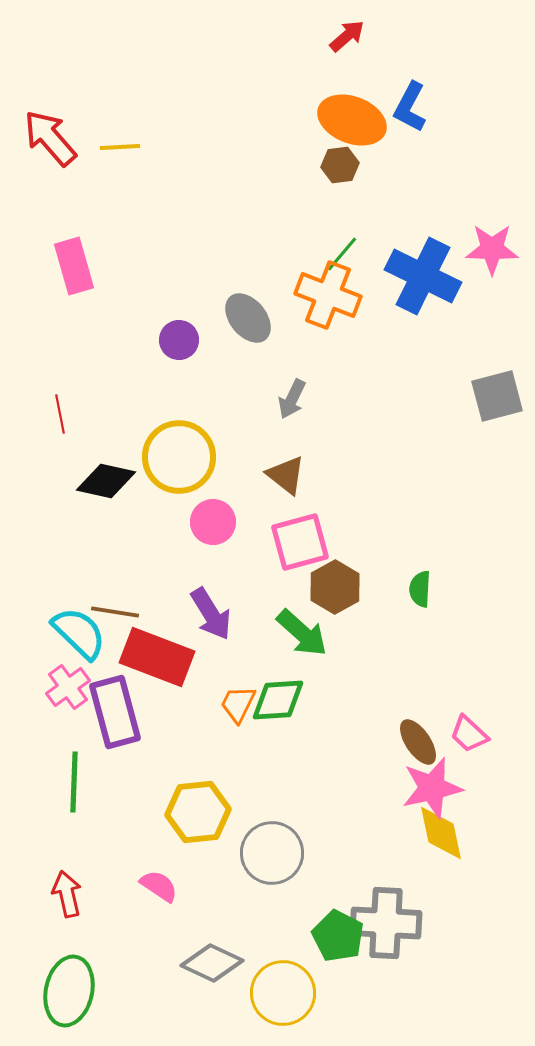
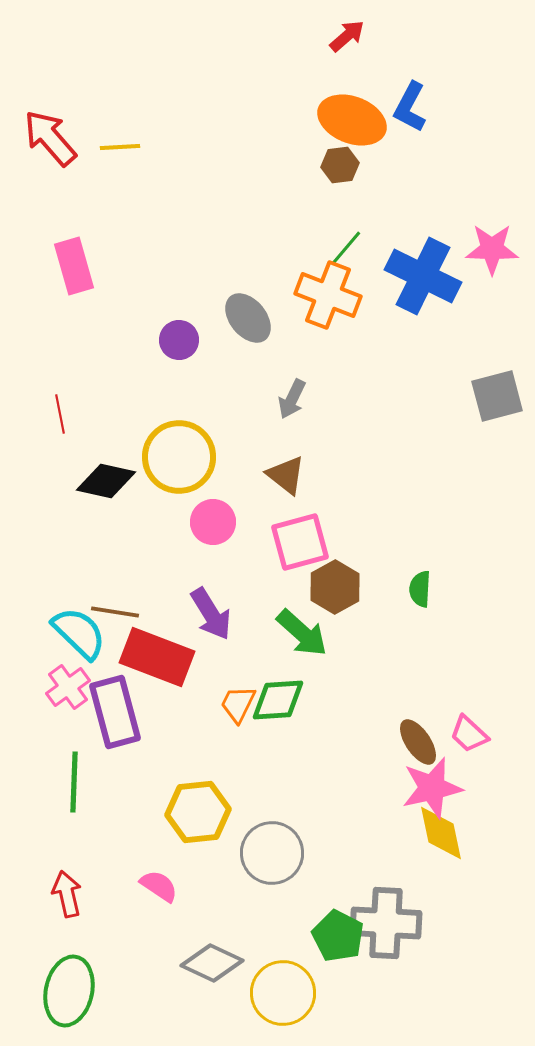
green line at (342, 254): moved 4 px right, 6 px up
